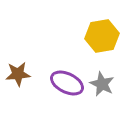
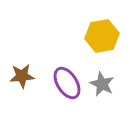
brown star: moved 4 px right, 2 px down
purple ellipse: rotated 32 degrees clockwise
